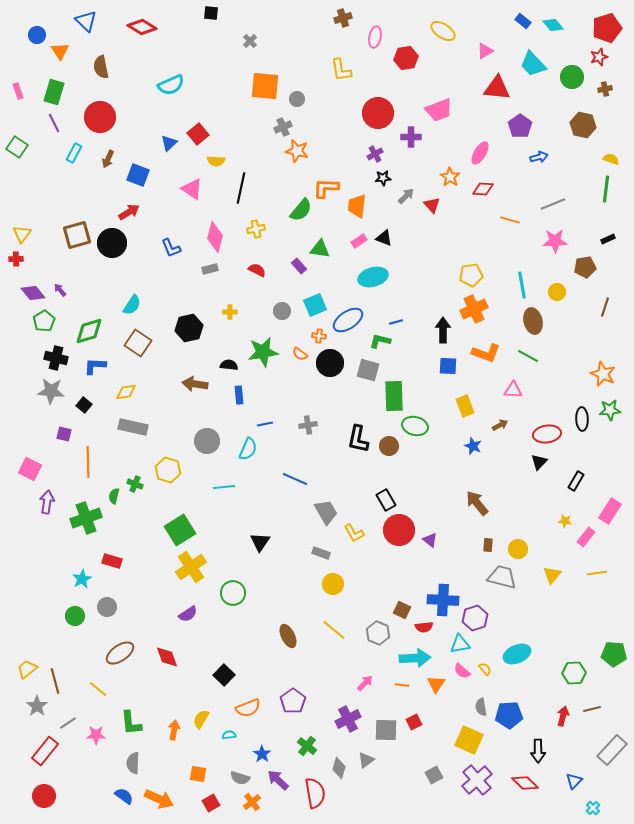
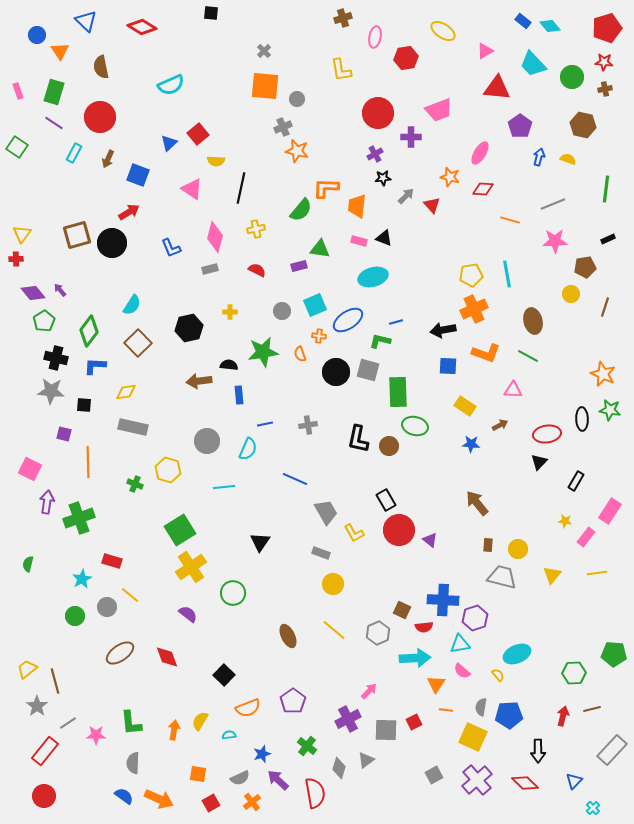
cyan diamond at (553, 25): moved 3 px left, 1 px down
gray cross at (250, 41): moved 14 px right, 10 px down
red star at (599, 57): moved 5 px right, 5 px down; rotated 24 degrees clockwise
purple line at (54, 123): rotated 30 degrees counterclockwise
blue arrow at (539, 157): rotated 60 degrees counterclockwise
yellow semicircle at (611, 159): moved 43 px left
orange star at (450, 177): rotated 18 degrees counterclockwise
pink rectangle at (359, 241): rotated 49 degrees clockwise
purple rectangle at (299, 266): rotated 63 degrees counterclockwise
cyan line at (522, 285): moved 15 px left, 11 px up
yellow circle at (557, 292): moved 14 px right, 2 px down
black arrow at (443, 330): rotated 100 degrees counterclockwise
green diamond at (89, 331): rotated 36 degrees counterclockwise
brown square at (138, 343): rotated 12 degrees clockwise
orange semicircle at (300, 354): rotated 35 degrees clockwise
black circle at (330, 363): moved 6 px right, 9 px down
brown arrow at (195, 384): moved 4 px right, 3 px up; rotated 15 degrees counterclockwise
green rectangle at (394, 396): moved 4 px right, 4 px up
black square at (84, 405): rotated 35 degrees counterclockwise
yellow rectangle at (465, 406): rotated 35 degrees counterclockwise
green star at (610, 410): rotated 15 degrees clockwise
blue star at (473, 446): moved 2 px left, 2 px up; rotated 18 degrees counterclockwise
green semicircle at (114, 496): moved 86 px left, 68 px down
green cross at (86, 518): moved 7 px left
purple semicircle at (188, 614): rotated 108 degrees counterclockwise
gray hexagon at (378, 633): rotated 15 degrees clockwise
yellow semicircle at (485, 669): moved 13 px right, 6 px down
pink arrow at (365, 683): moved 4 px right, 8 px down
orange line at (402, 685): moved 44 px right, 25 px down
yellow line at (98, 689): moved 32 px right, 94 px up
gray semicircle at (481, 707): rotated 18 degrees clockwise
yellow semicircle at (201, 719): moved 1 px left, 2 px down
yellow square at (469, 740): moved 4 px right, 3 px up
blue star at (262, 754): rotated 18 degrees clockwise
gray semicircle at (240, 778): rotated 42 degrees counterclockwise
